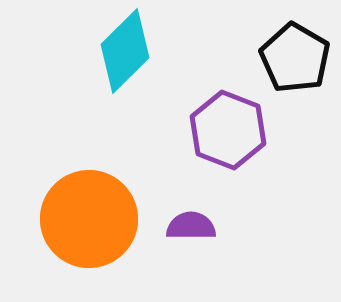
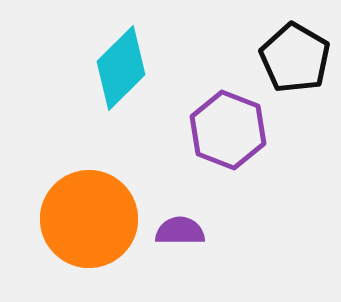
cyan diamond: moved 4 px left, 17 px down
purple semicircle: moved 11 px left, 5 px down
